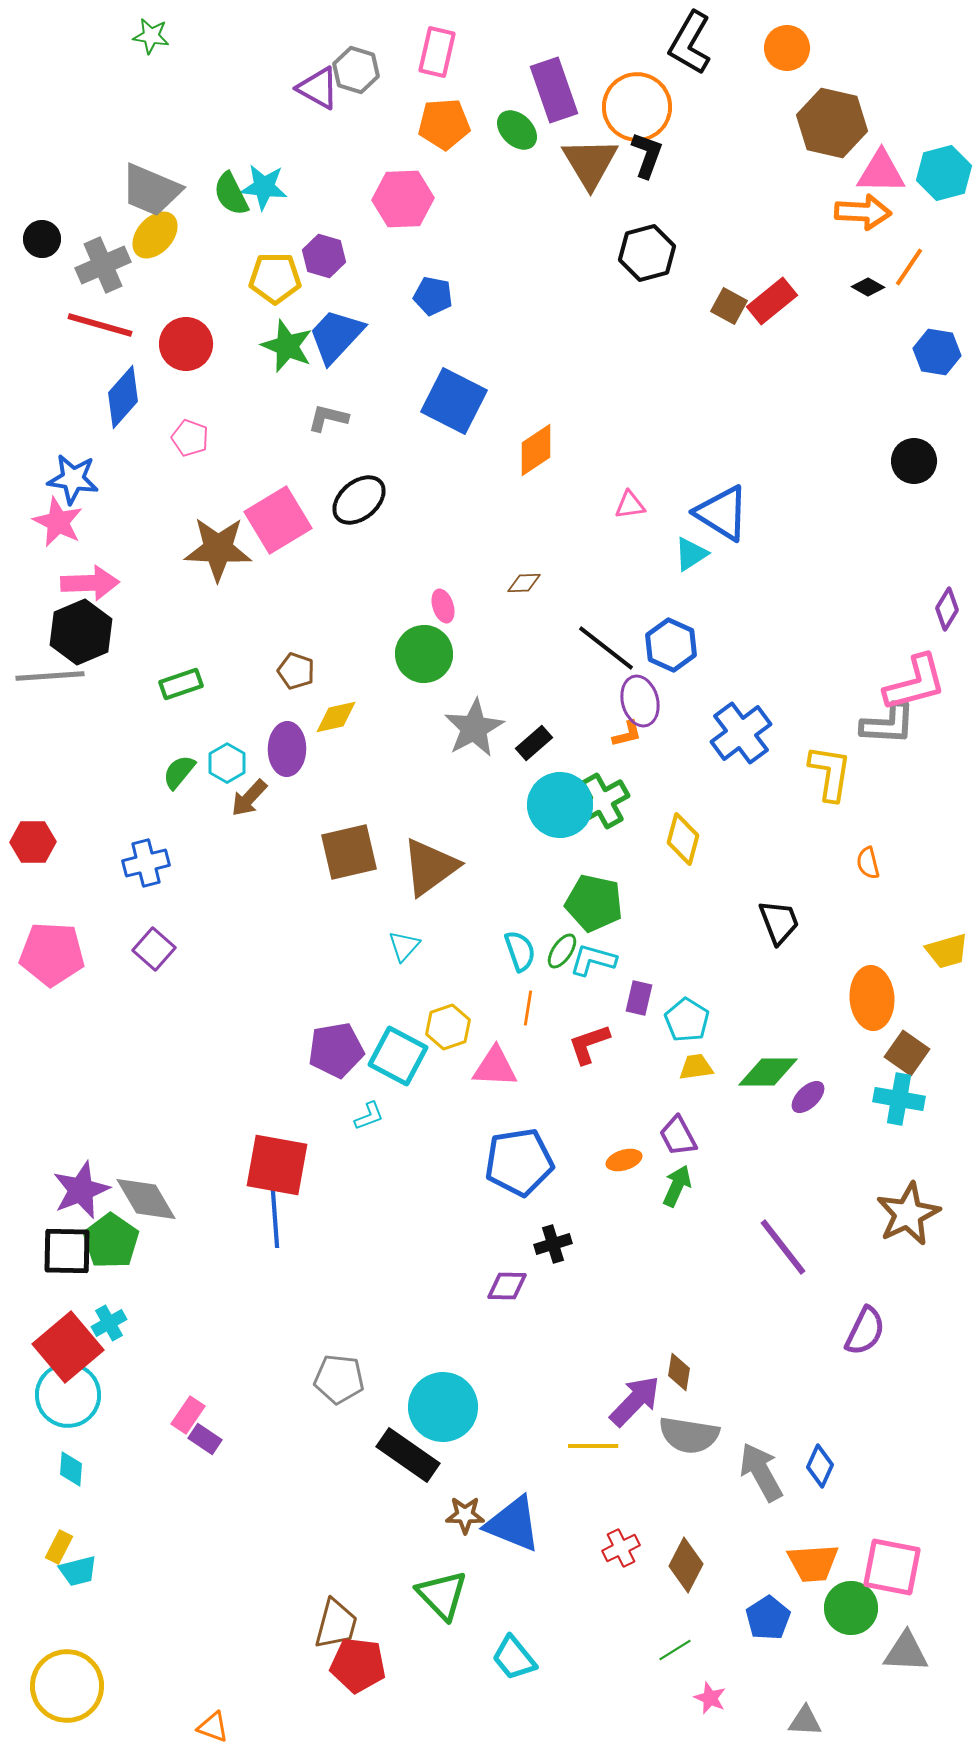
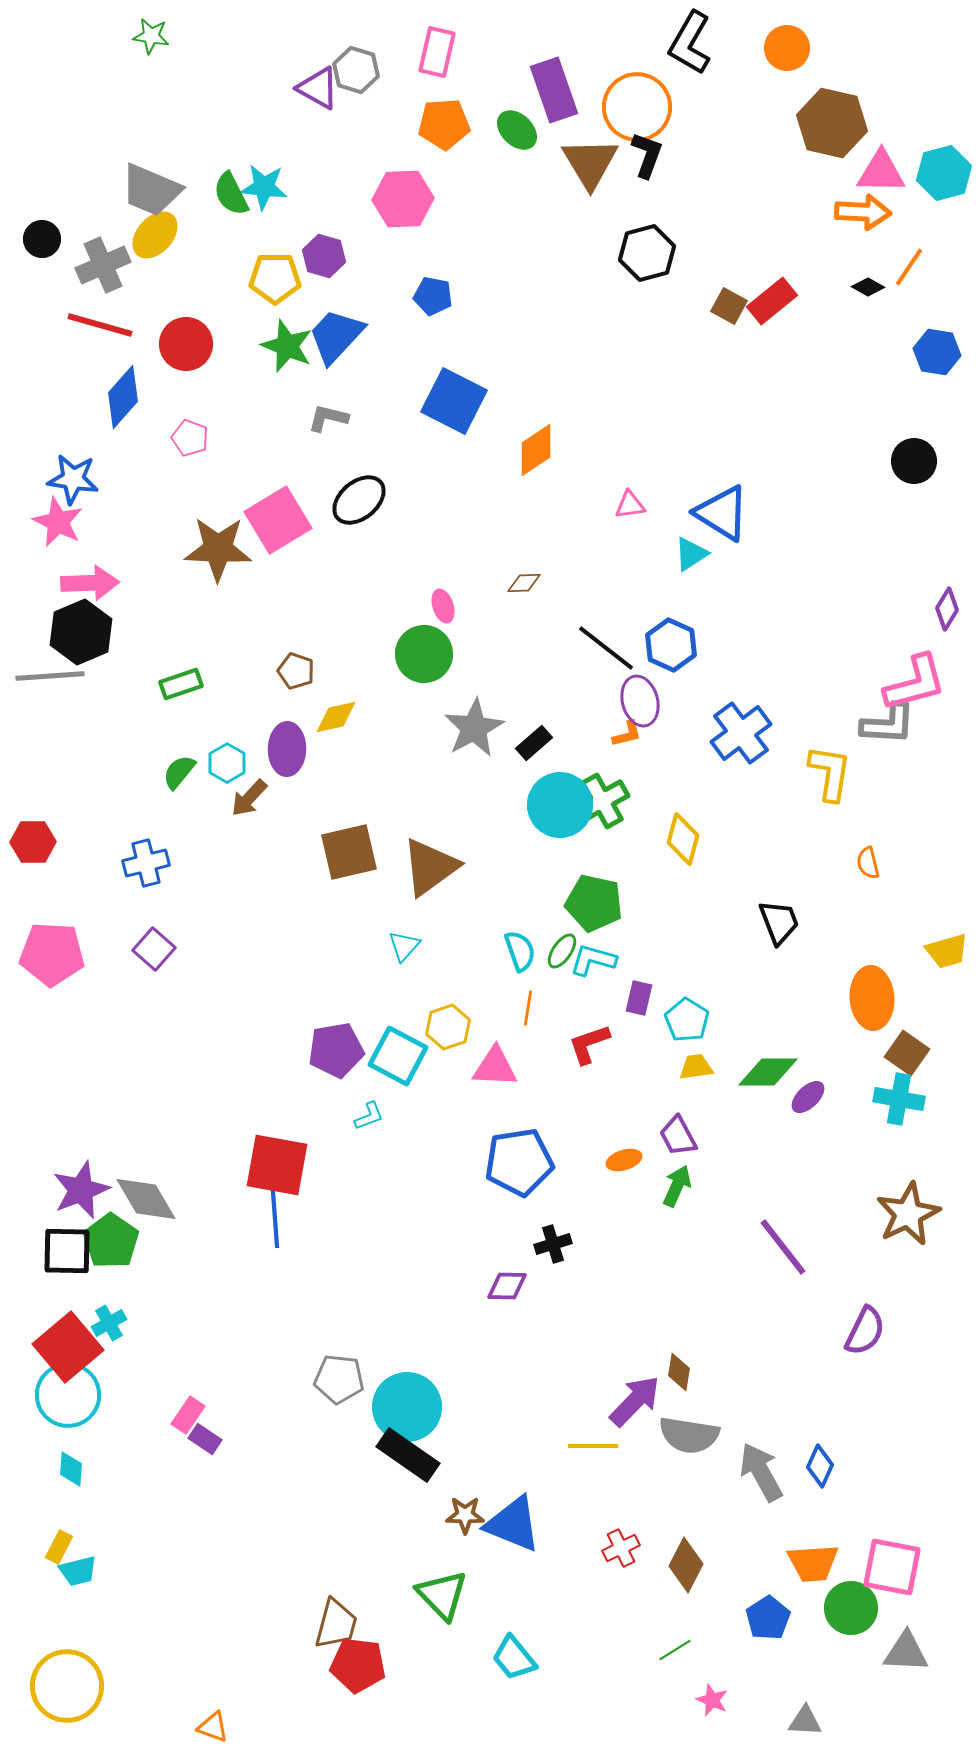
cyan circle at (443, 1407): moved 36 px left
pink star at (710, 1698): moved 2 px right, 2 px down
